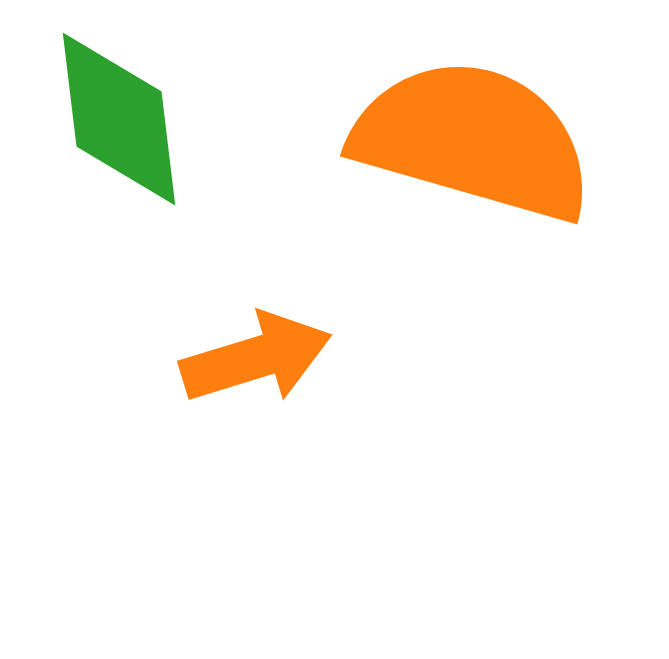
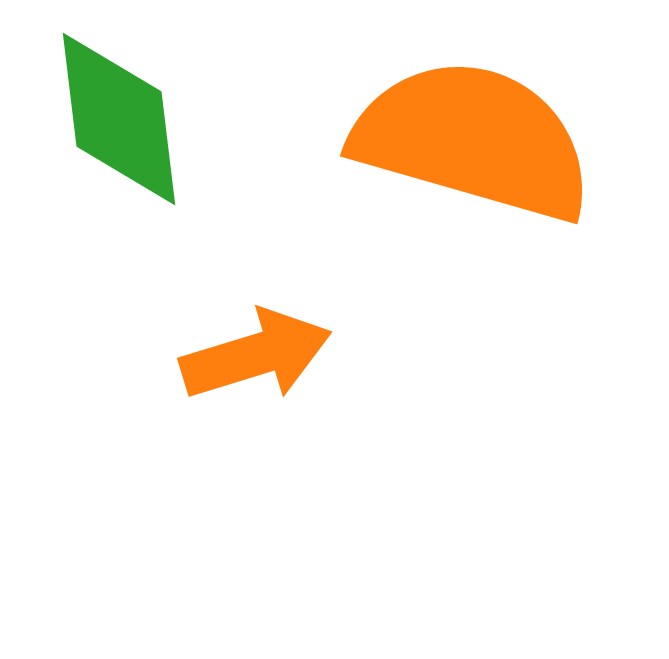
orange arrow: moved 3 px up
